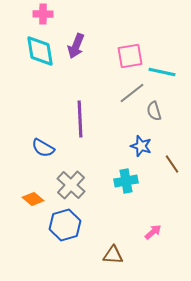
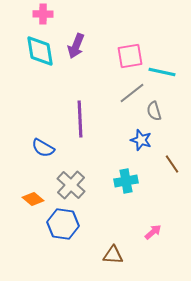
blue star: moved 6 px up
blue hexagon: moved 2 px left, 1 px up; rotated 24 degrees clockwise
